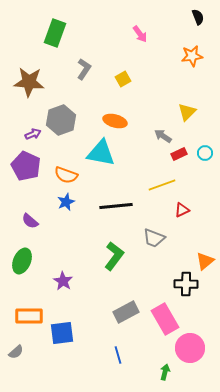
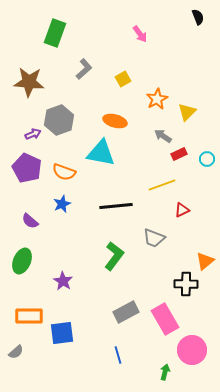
orange star: moved 35 px left, 43 px down; rotated 20 degrees counterclockwise
gray L-shape: rotated 15 degrees clockwise
gray hexagon: moved 2 px left
cyan circle: moved 2 px right, 6 px down
purple pentagon: moved 1 px right, 2 px down
orange semicircle: moved 2 px left, 3 px up
blue star: moved 4 px left, 2 px down
pink circle: moved 2 px right, 2 px down
